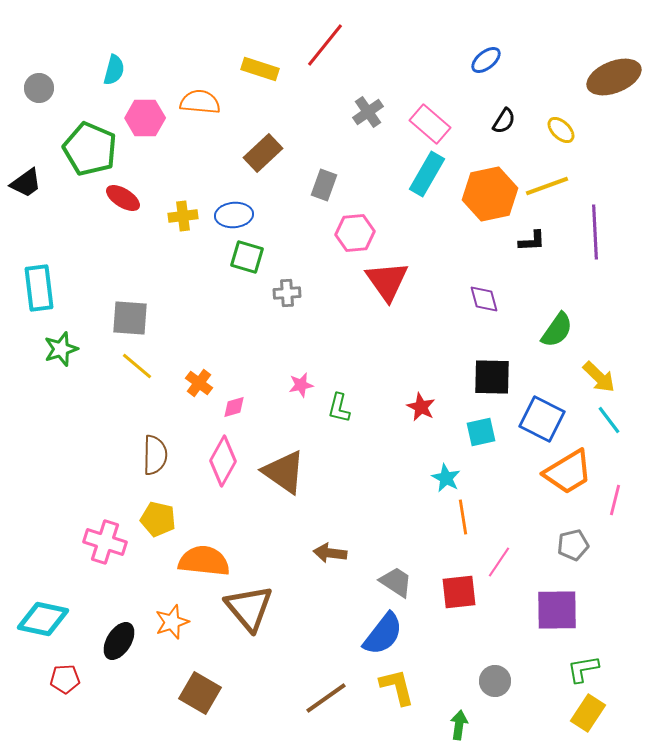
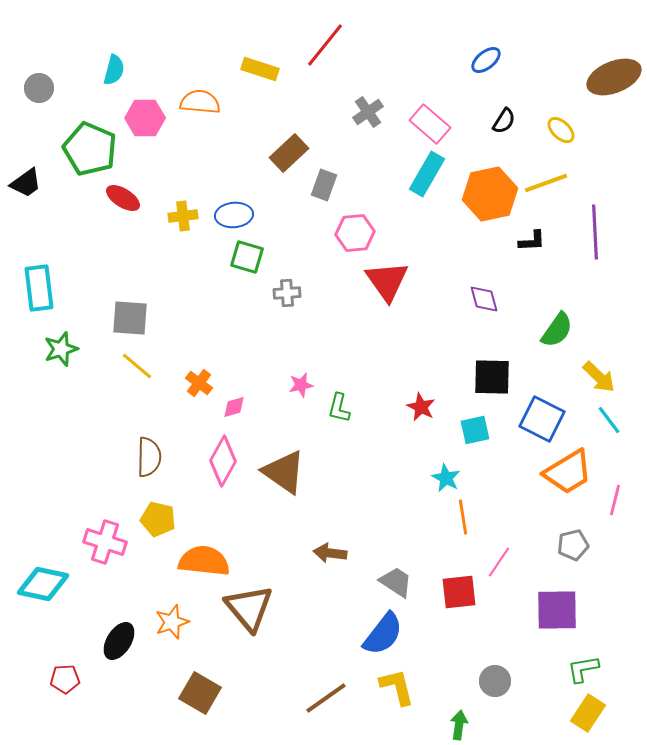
brown rectangle at (263, 153): moved 26 px right
yellow line at (547, 186): moved 1 px left, 3 px up
cyan square at (481, 432): moved 6 px left, 2 px up
brown semicircle at (155, 455): moved 6 px left, 2 px down
cyan diamond at (43, 619): moved 35 px up
